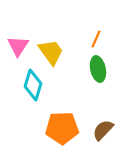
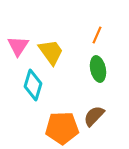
orange line: moved 1 px right, 4 px up
brown semicircle: moved 9 px left, 14 px up
